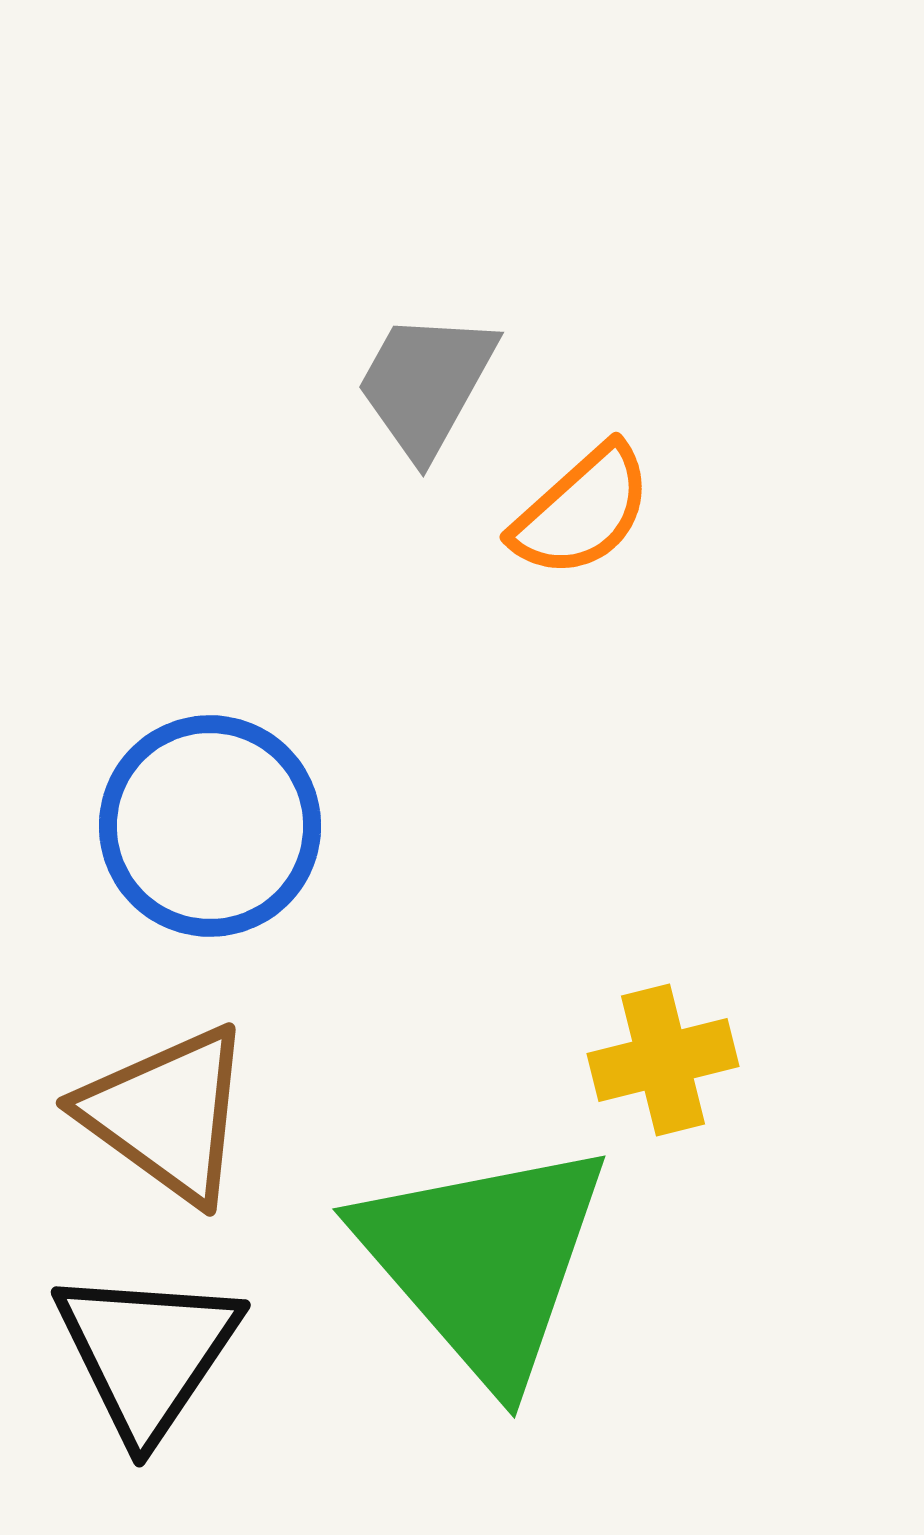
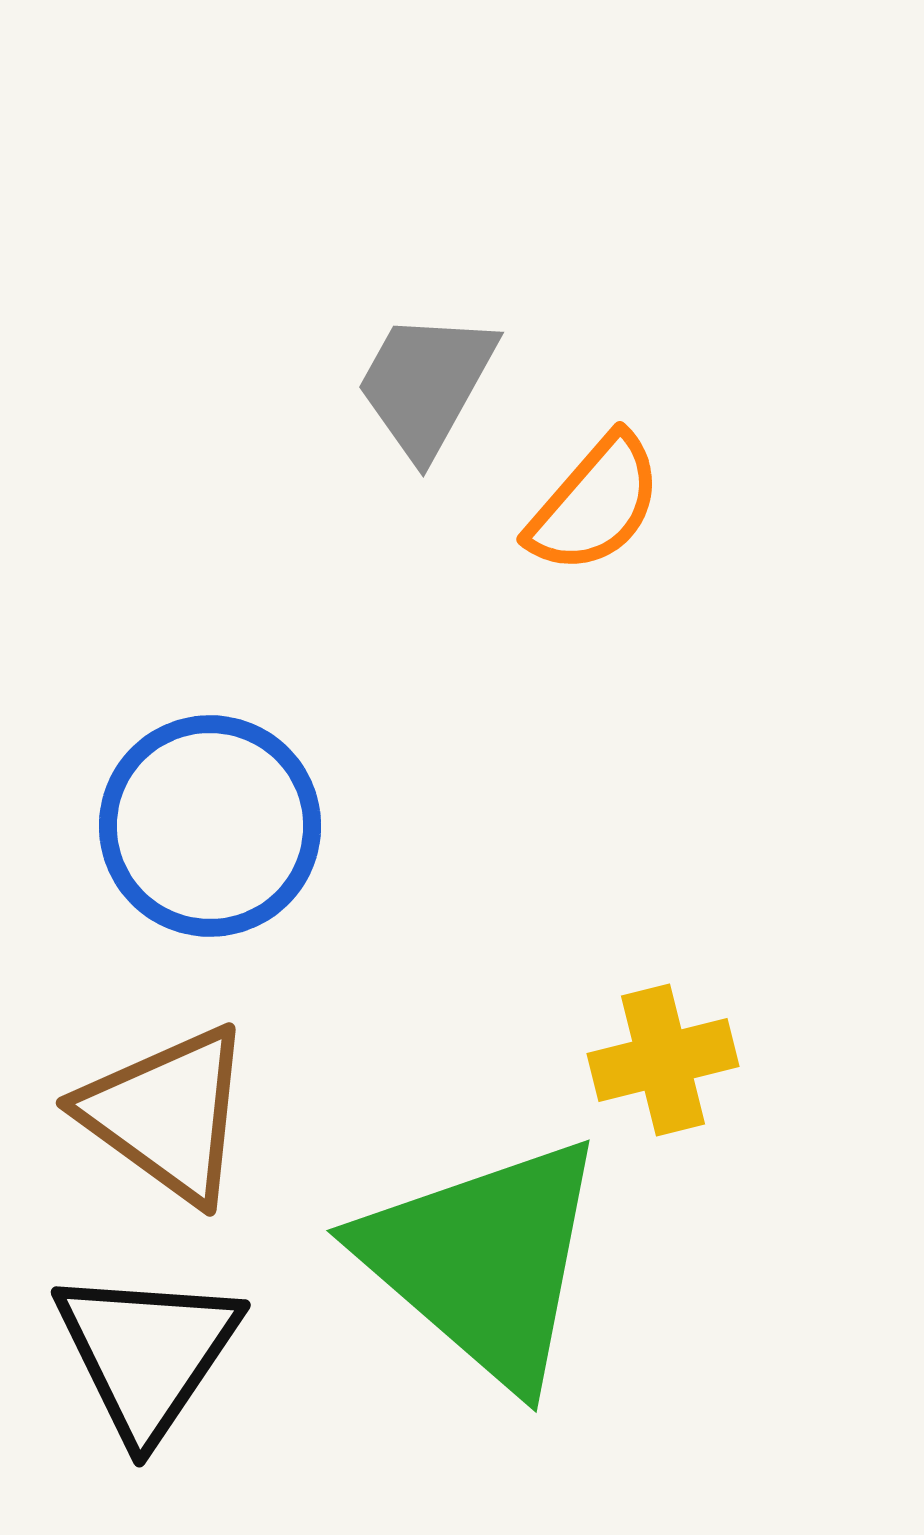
orange semicircle: moved 13 px right, 7 px up; rotated 7 degrees counterclockwise
green triangle: rotated 8 degrees counterclockwise
